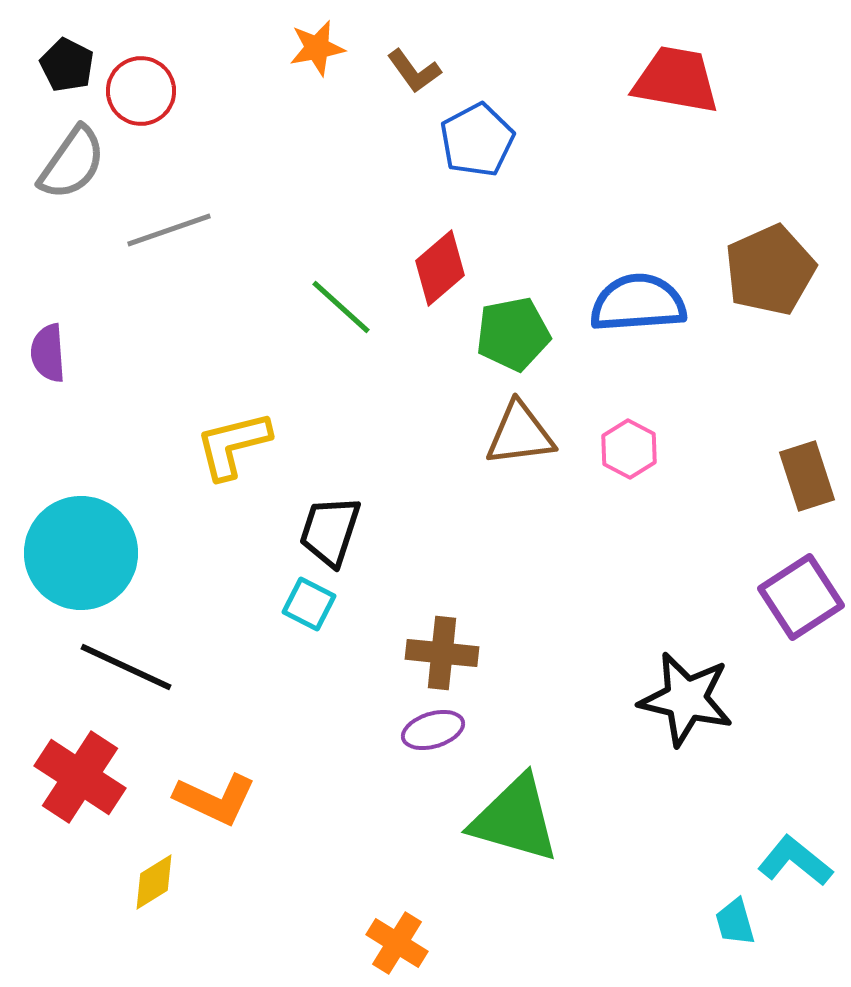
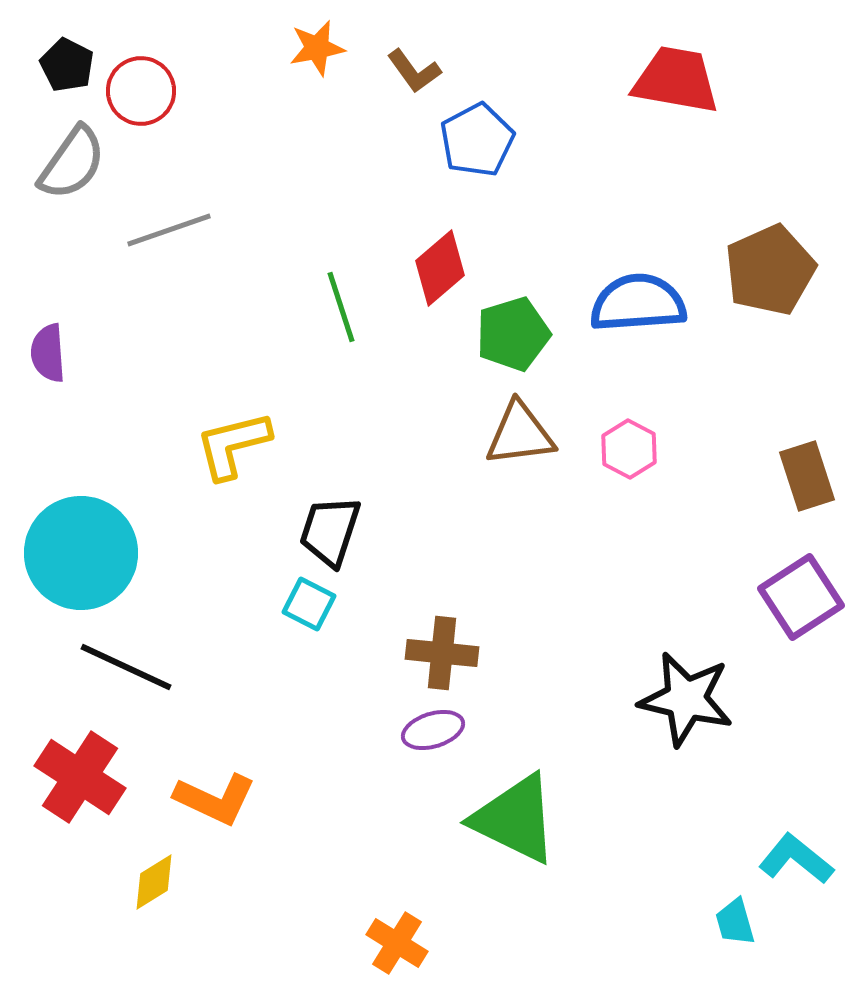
green line: rotated 30 degrees clockwise
green pentagon: rotated 6 degrees counterclockwise
green triangle: rotated 10 degrees clockwise
cyan L-shape: moved 1 px right, 2 px up
